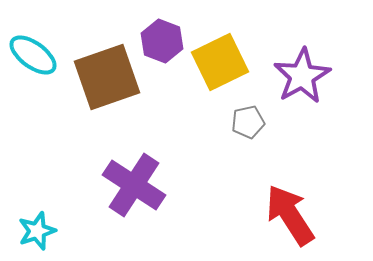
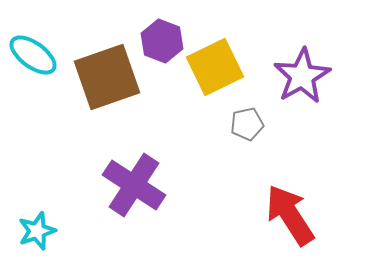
yellow square: moved 5 px left, 5 px down
gray pentagon: moved 1 px left, 2 px down
